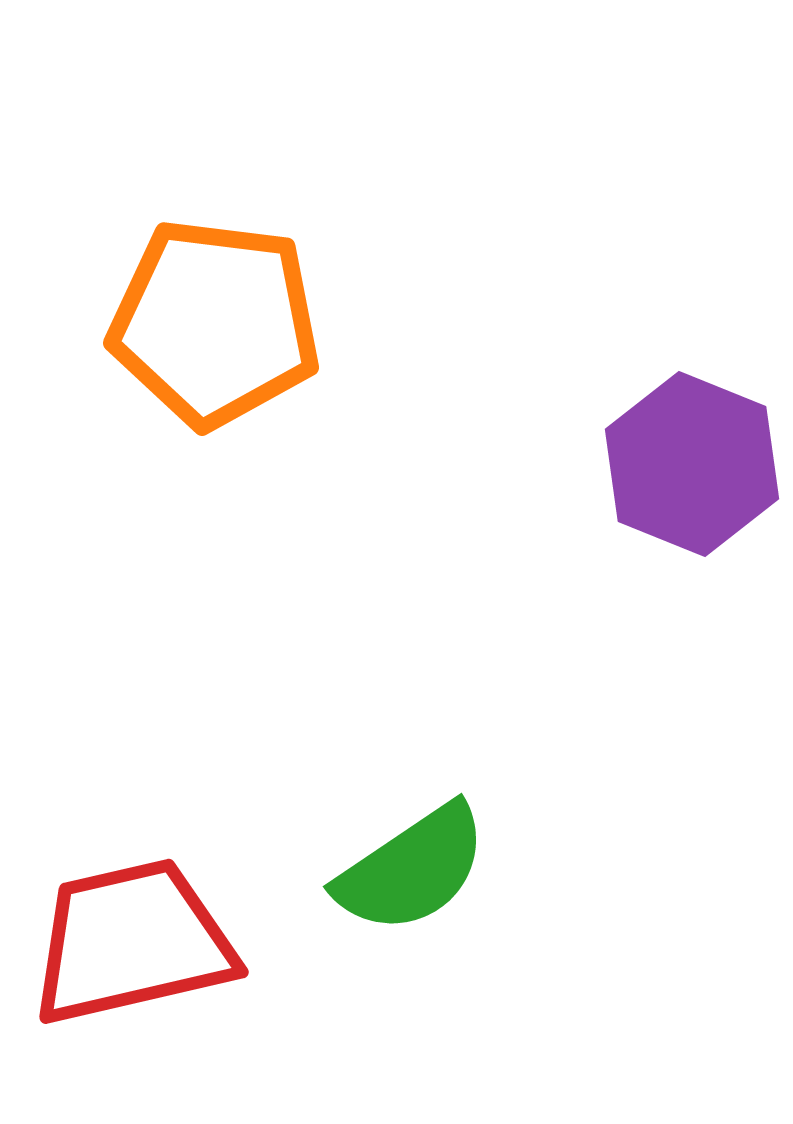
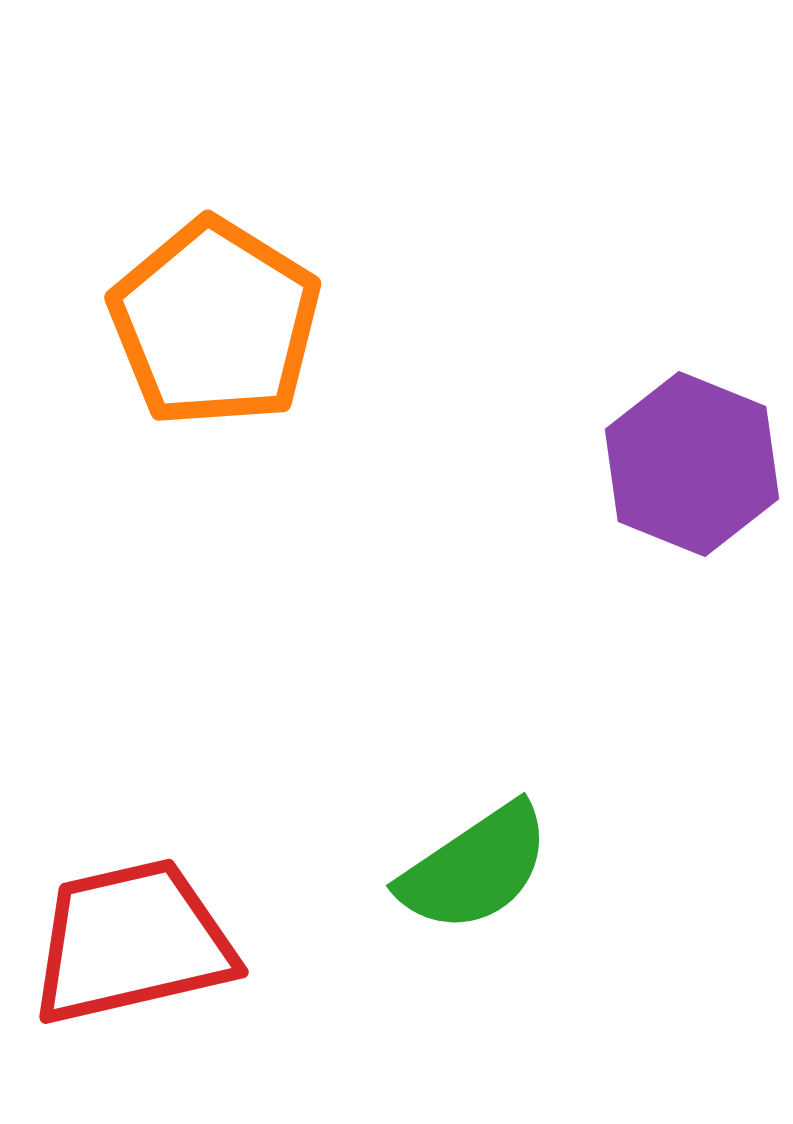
orange pentagon: rotated 25 degrees clockwise
green semicircle: moved 63 px right, 1 px up
